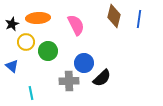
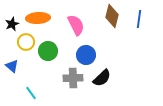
brown diamond: moved 2 px left
blue circle: moved 2 px right, 8 px up
gray cross: moved 4 px right, 3 px up
cyan line: rotated 24 degrees counterclockwise
